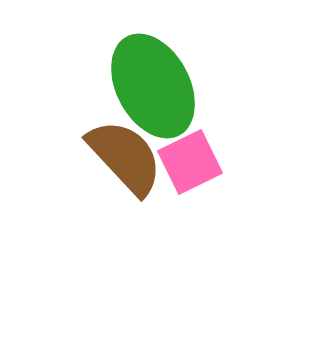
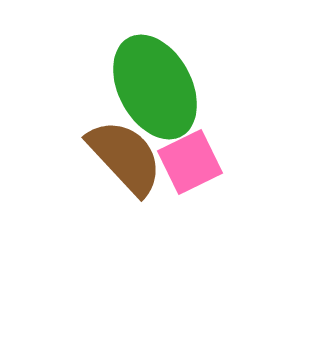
green ellipse: moved 2 px right, 1 px down
